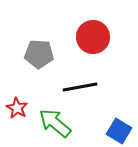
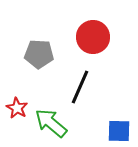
black line: rotated 56 degrees counterclockwise
green arrow: moved 4 px left
blue square: rotated 30 degrees counterclockwise
